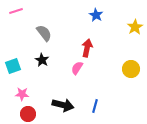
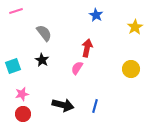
pink star: rotated 16 degrees counterclockwise
red circle: moved 5 px left
